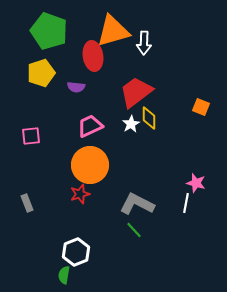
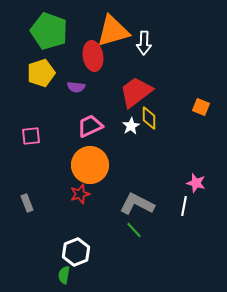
white star: moved 2 px down
white line: moved 2 px left, 3 px down
